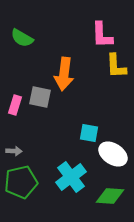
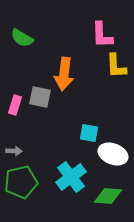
white ellipse: rotated 12 degrees counterclockwise
green diamond: moved 2 px left
